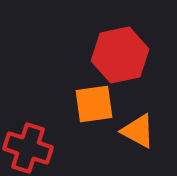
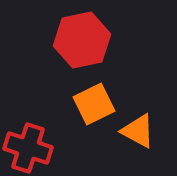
red hexagon: moved 38 px left, 15 px up
orange square: rotated 18 degrees counterclockwise
